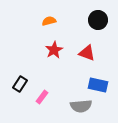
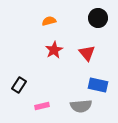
black circle: moved 2 px up
red triangle: rotated 30 degrees clockwise
black rectangle: moved 1 px left, 1 px down
pink rectangle: moved 9 px down; rotated 40 degrees clockwise
